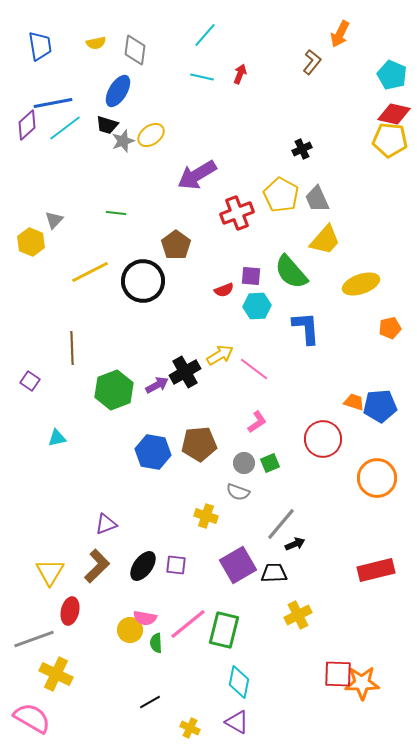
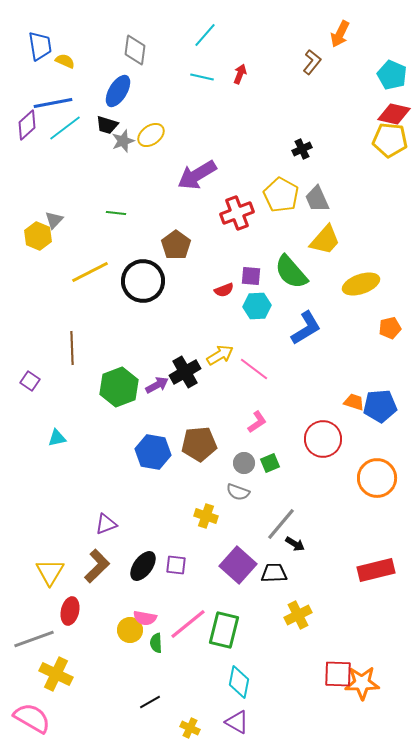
yellow semicircle at (96, 43): moved 31 px left, 18 px down; rotated 144 degrees counterclockwise
yellow hexagon at (31, 242): moved 7 px right, 6 px up
blue L-shape at (306, 328): rotated 63 degrees clockwise
green hexagon at (114, 390): moved 5 px right, 3 px up
black arrow at (295, 544): rotated 54 degrees clockwise
purple square at (238, 565): rotated 18 degrees counterclockwise
